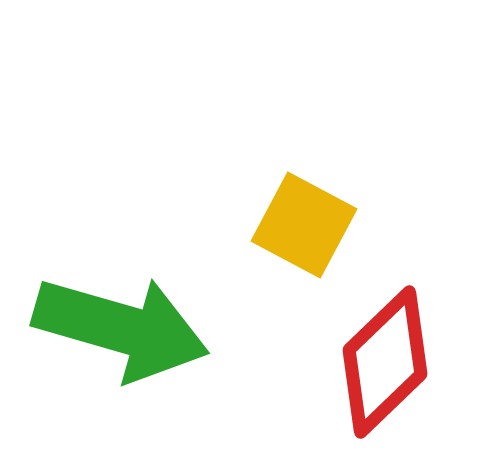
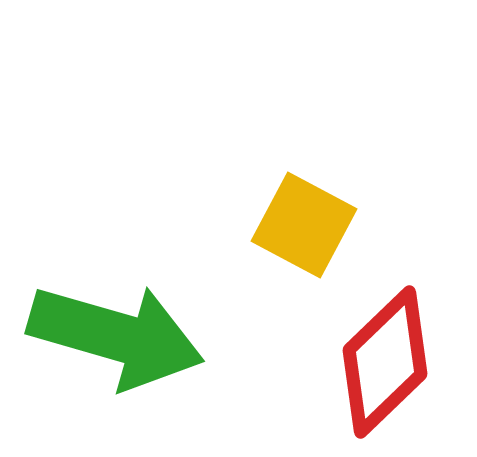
green arrow: moved 5 px left, 8 px down
